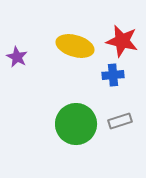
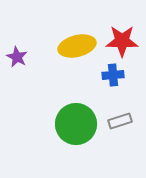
red star: rotated 12 degrees counterclockwise
yellow ellipse: moved 2 px right; rotated 30 degrees counterclockwise
